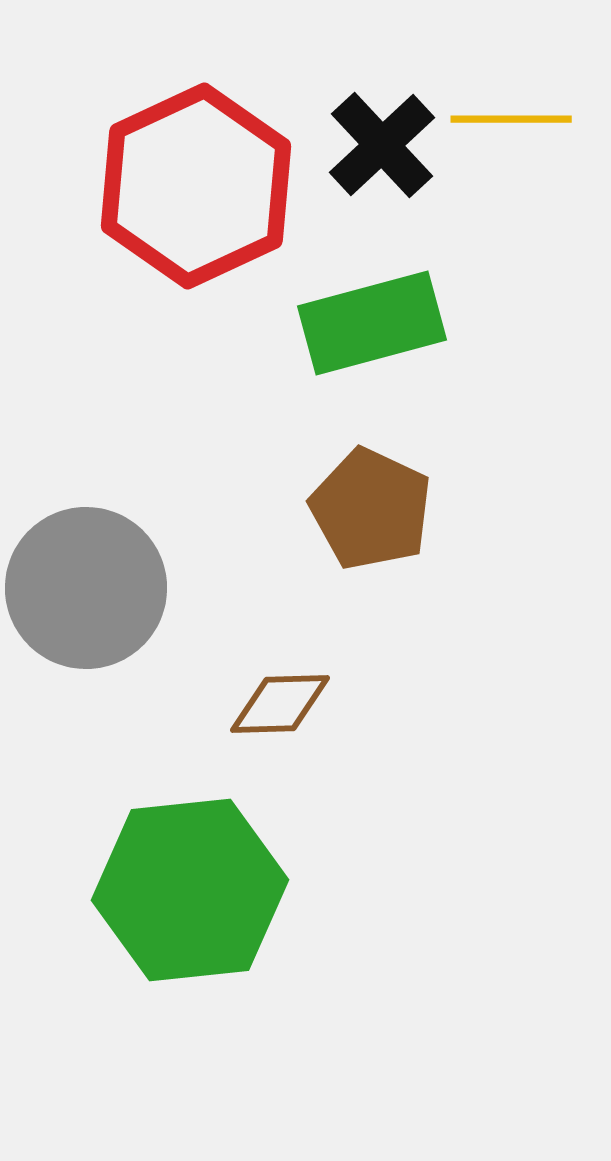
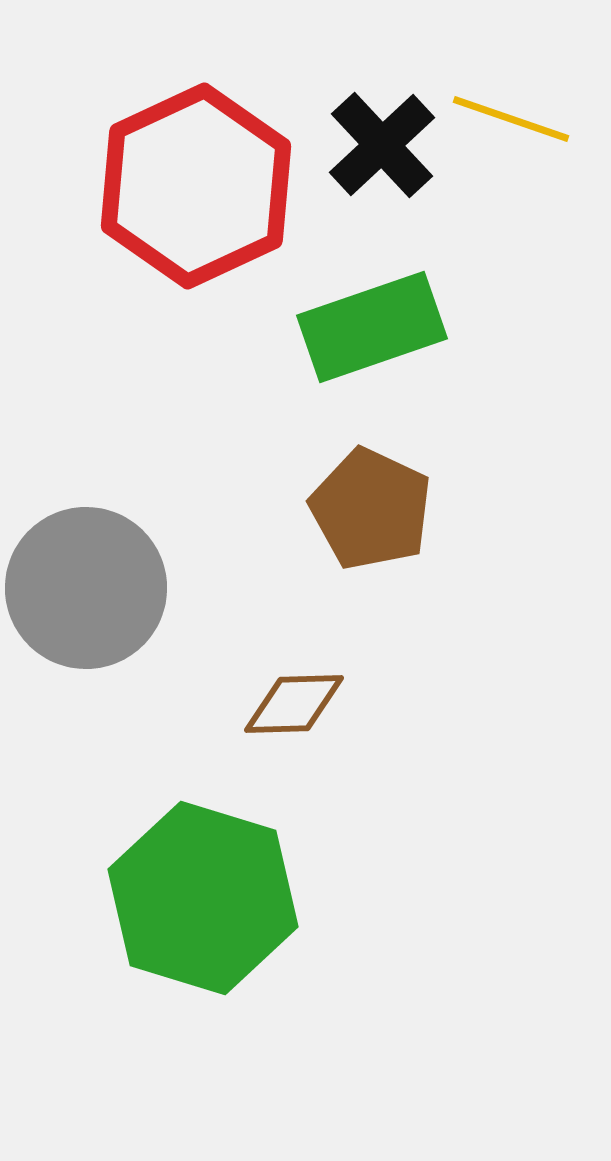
yellow line: rotated 19 degrees clockwise
green rectangle: moved 4 px down; rotated 4 degrees counterclockwise
brown diamond: moved 14 px right
green hexagon: moved 13 px right, 8 px down; rotated 23 degrees clockwise
